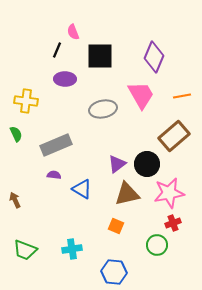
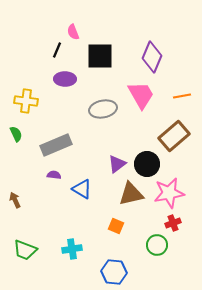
purple diamond: moved 2 px left
brown triangle: moved 4 px right
